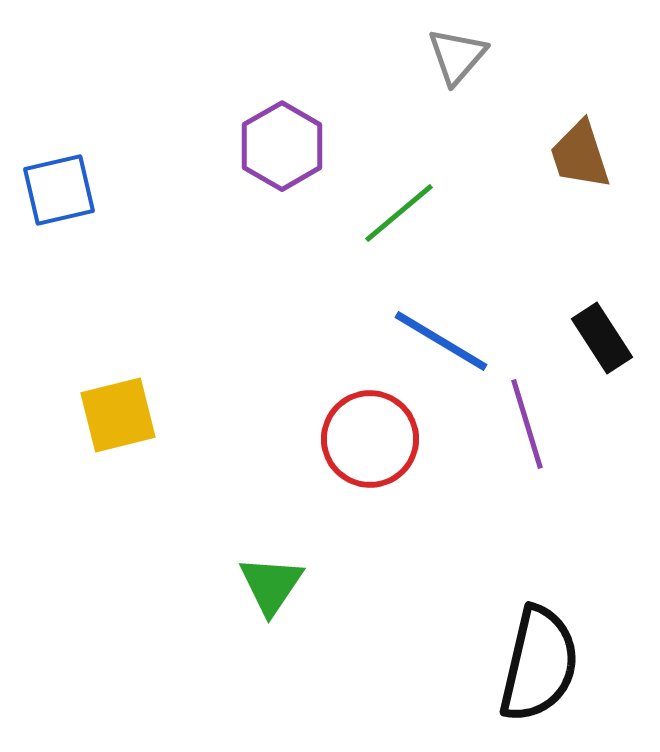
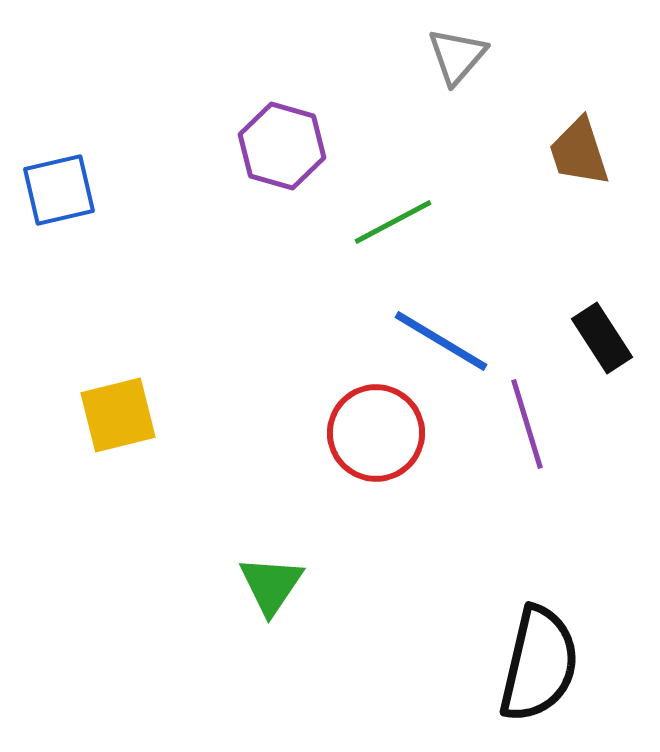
purple hexagon: rotated 14 degrees counterclockwise
brown trapezoid: moved 1 px left, 3 px up
green line: moved 6 px left, 9 px down; rotated 12 degrees clockwise
red circle: moved 6 px right, 6 px up
